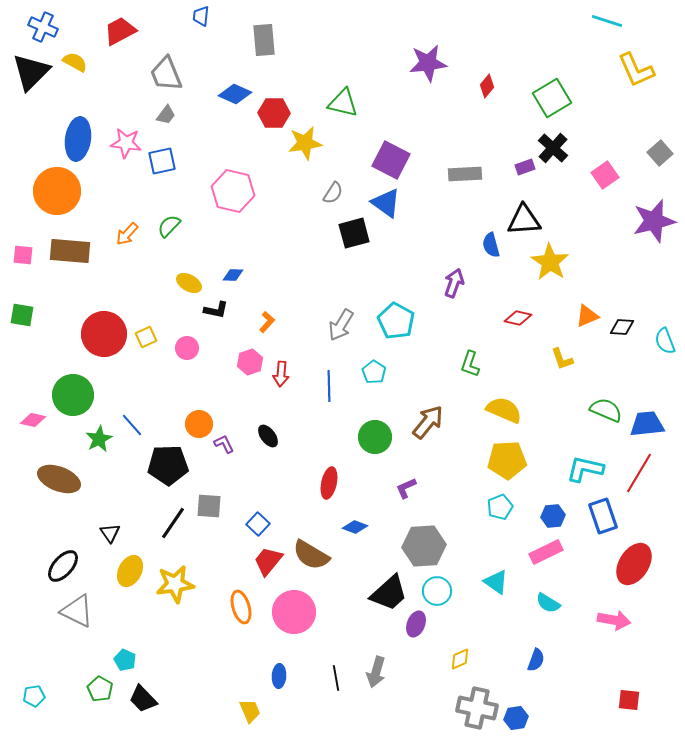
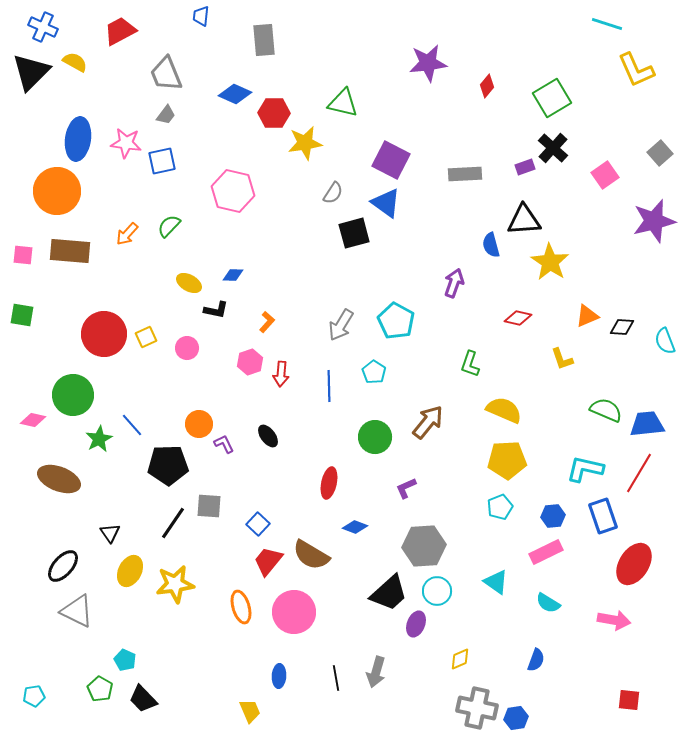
cyan line at (607, 21): moved 3 px down
